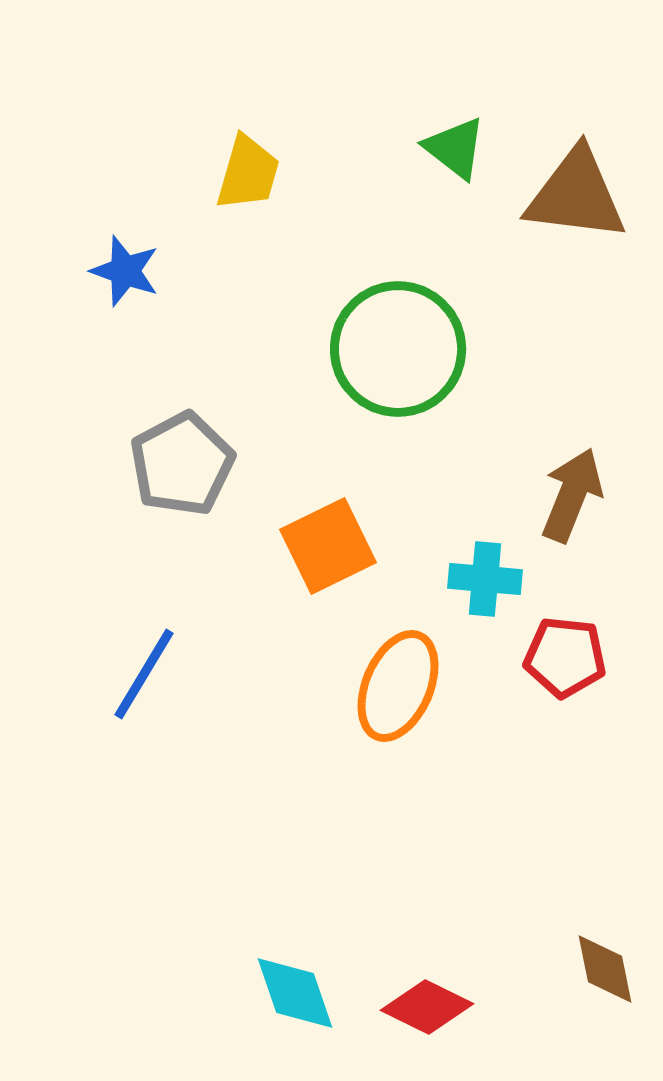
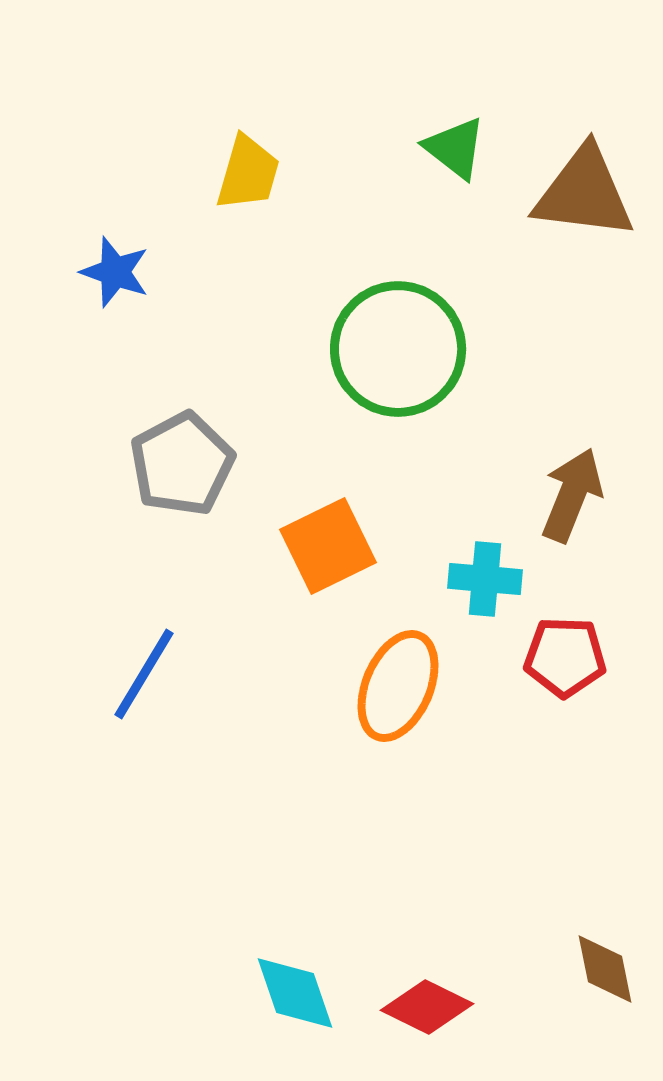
brown triangle: moved 8 px right, 2 px up
blue star: moved 10 px left, 1 px down
red pentagon: rotated 4 degrees counterclockwise
